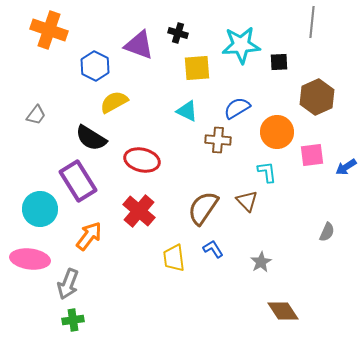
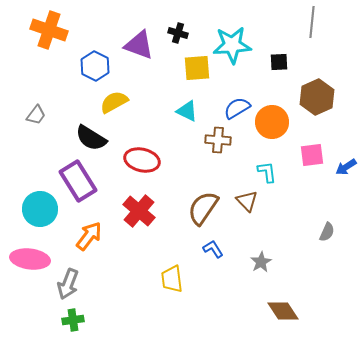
cyan star: moved 9 px left
orange circle: moved 5 px left, 10 px up
yellow trapezoid: moved 2 px left, 21 px down
